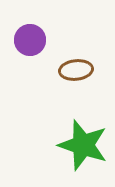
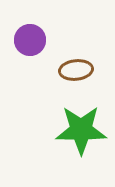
green star: moved 2 px left, 15 px up; rotated 18 degrees counterclockwise
